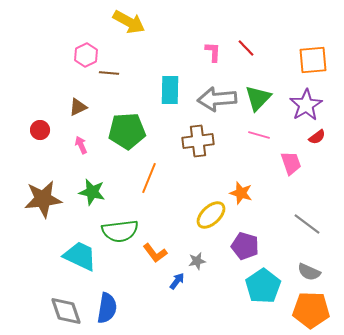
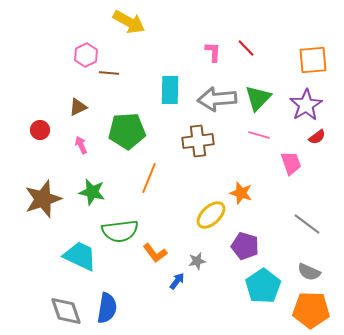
brown star: rotated 12 degrees counterclockwise
